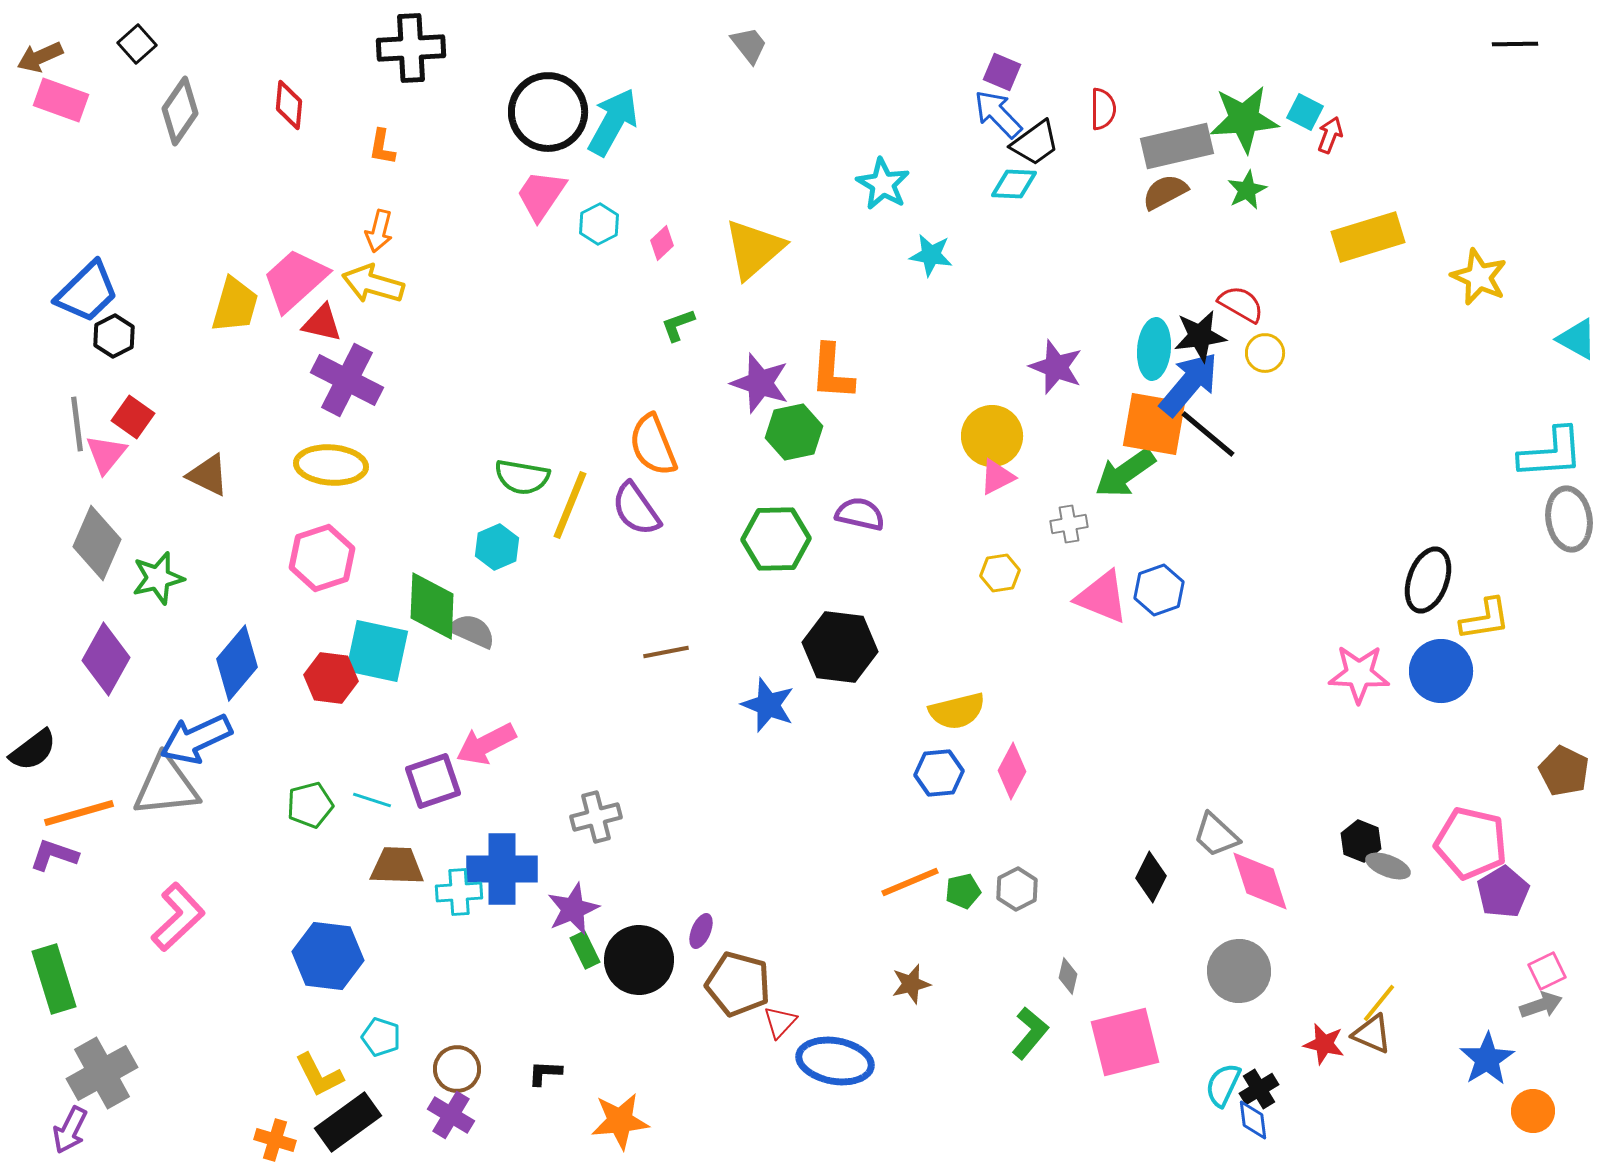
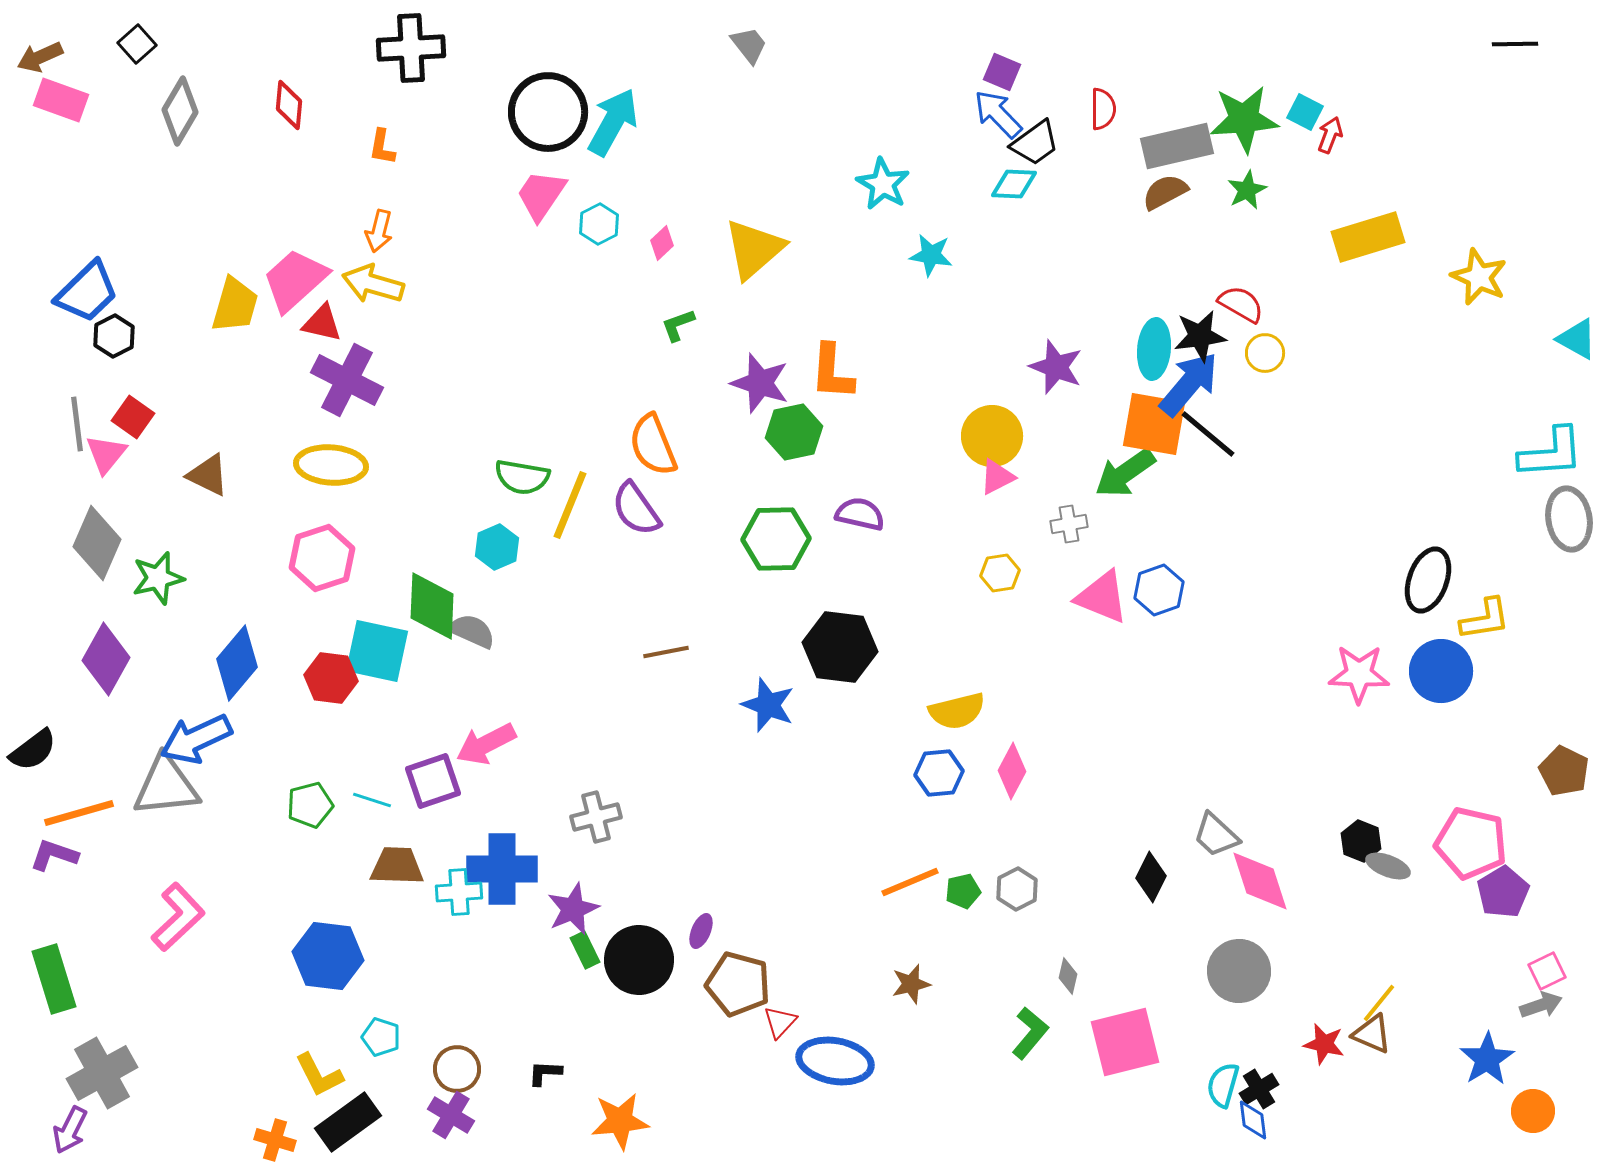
gray diamond at (180, 111): rotated 4 degrees counterclockwise
cyan semicircle at (1223, 1085): rotated 9 degrees counterclockwise
